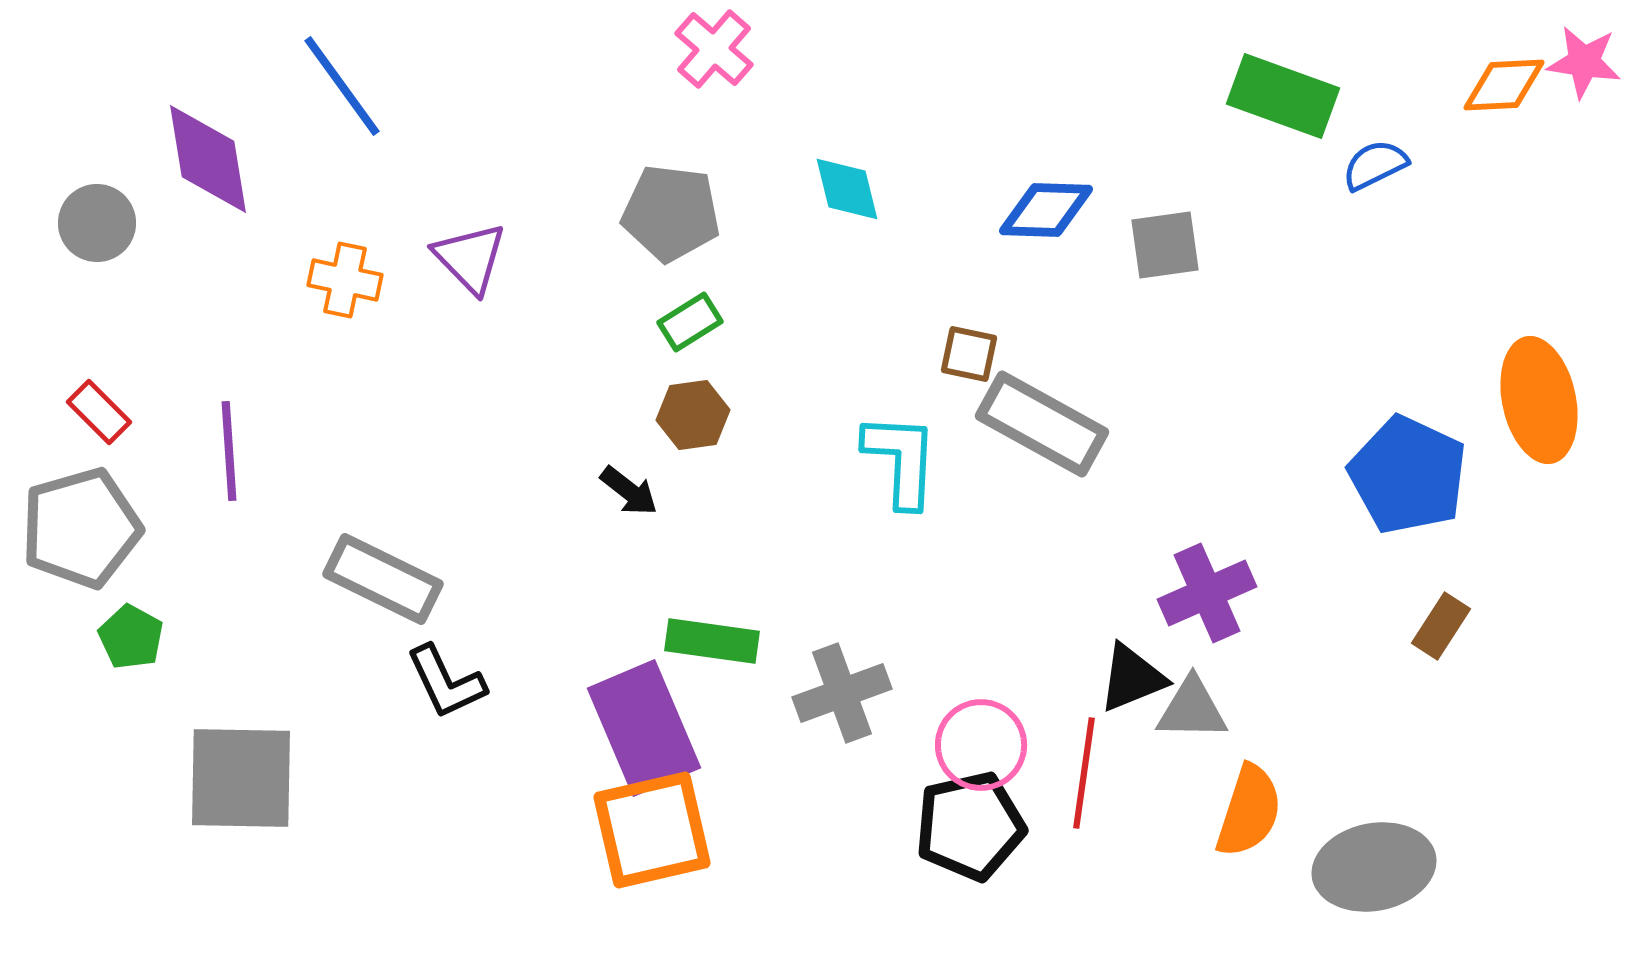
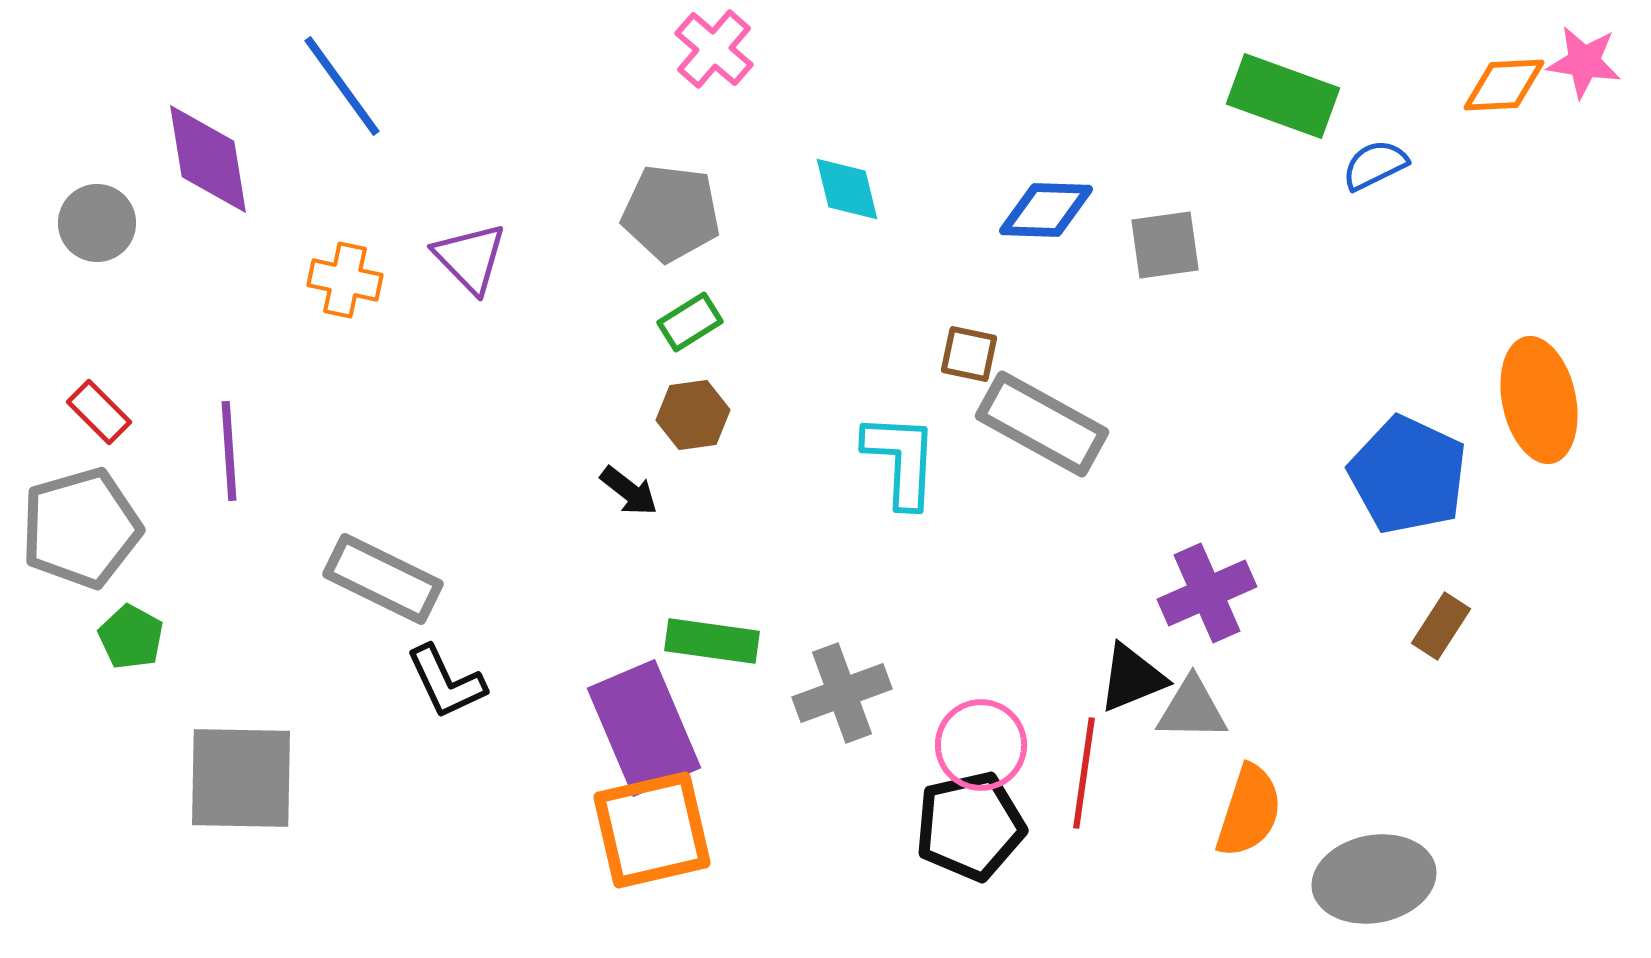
gray ellipse at (1374, 867): moved 12 px down
